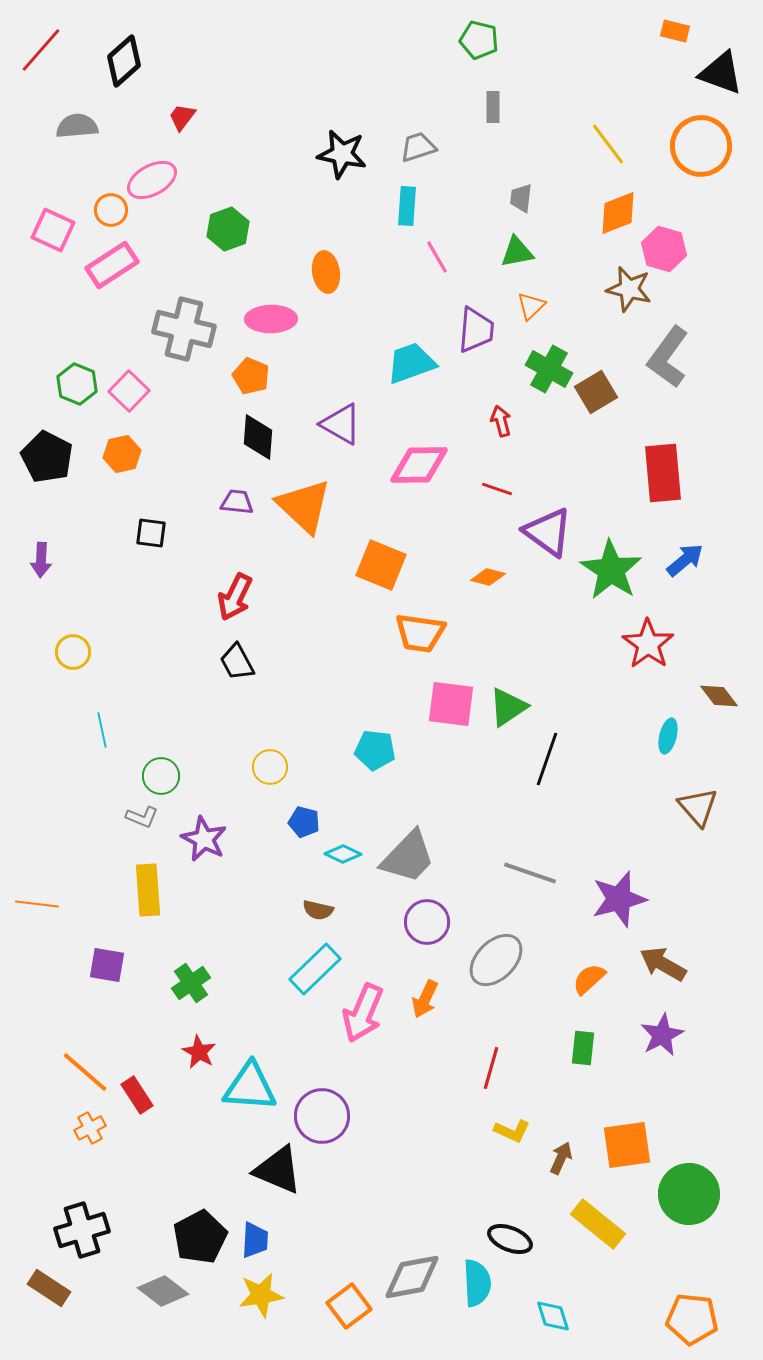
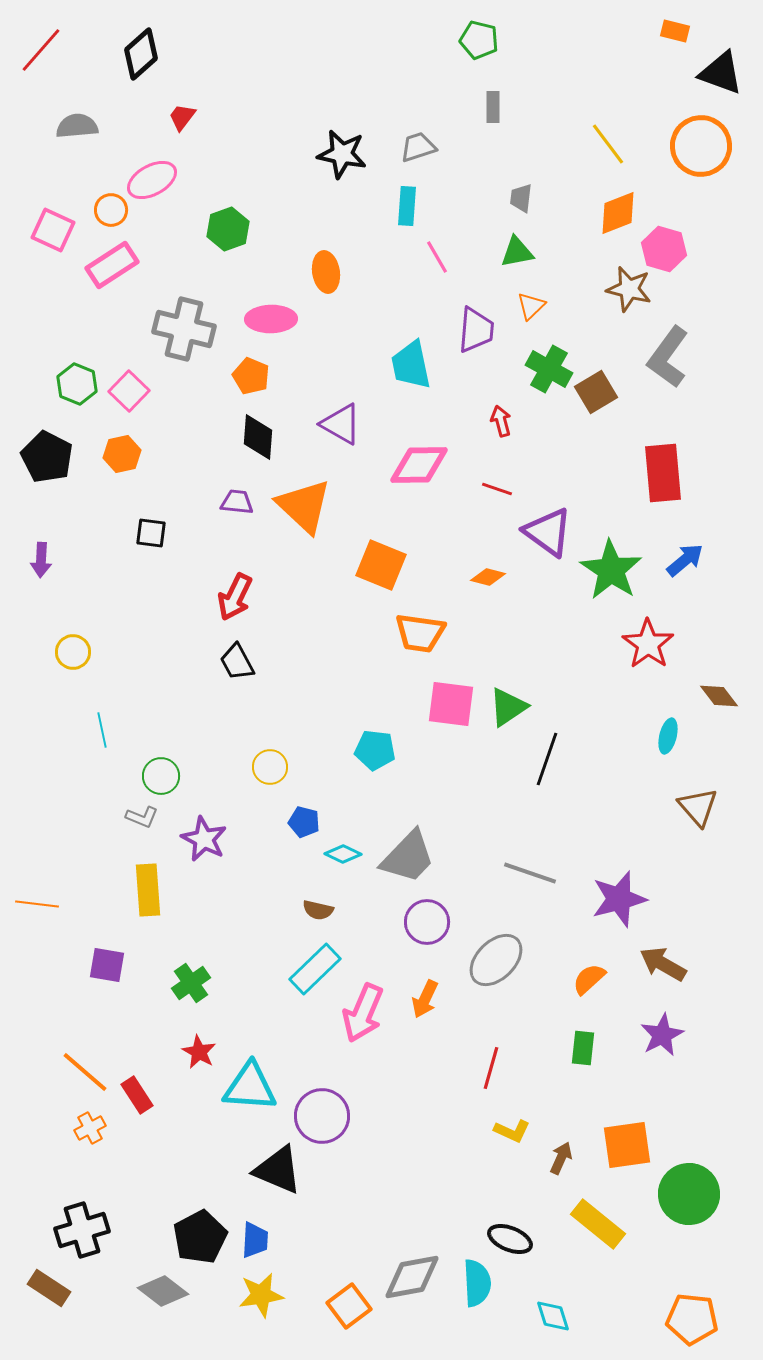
black diamond at (124, 61): moved 17 px right, 7 px up
cyan trapezoid at (411, 363): moved 2 px down; rotated 82 degrees counterclockwise
